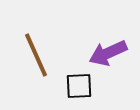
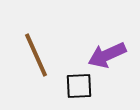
purple arrow: moved 1 px left, 2 px down
